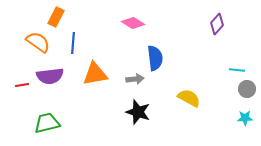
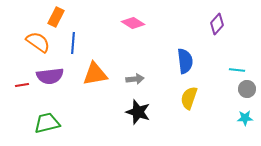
blue semicircle: moved 30 px right, 3 px down
yellow semicircle: rotated 100 degrees counterclockwise
